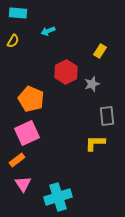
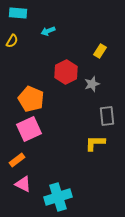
yellow semicircle: moved 1 px left
pink square: moved 2 px right, 4 px up
pink triangle: rotated 30 degrees counterclockwise
